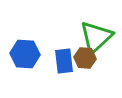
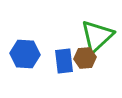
green triangle: moved 1 px right, 1 px up
brown hexagon: rotated 10 degrees counterclockwise
